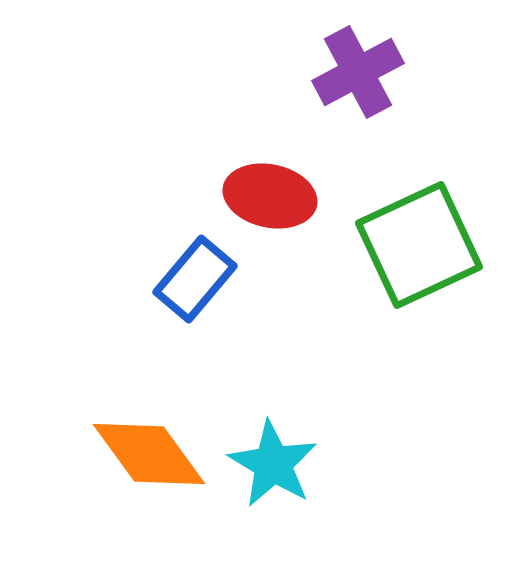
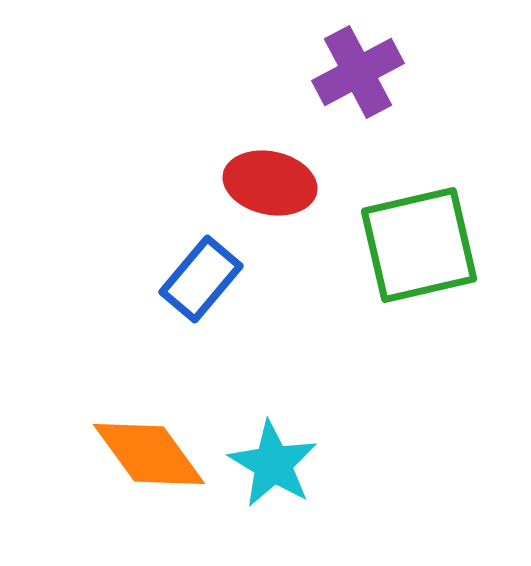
red ellipse: moved 13 px up
green square: rotated 12 degrees clockwise
blue rectangle: moved 6 px right
